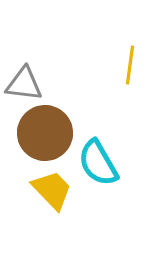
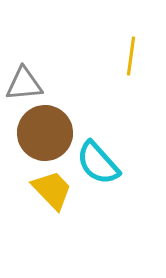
yellow line: moved 1 px right, 9 px up
gray triangle: rotated 12 degrees counterclockwise
cyan semicircle: rotated 12 degrees counterclockwise
